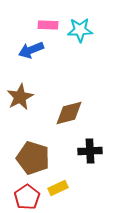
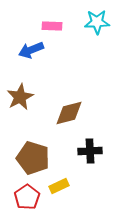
pink rectangle: moved 4 px right, 1 px down
cyan star: moved 17 px right, 8 px up
yellow rectangle: moved 1 px right, 2 px up
